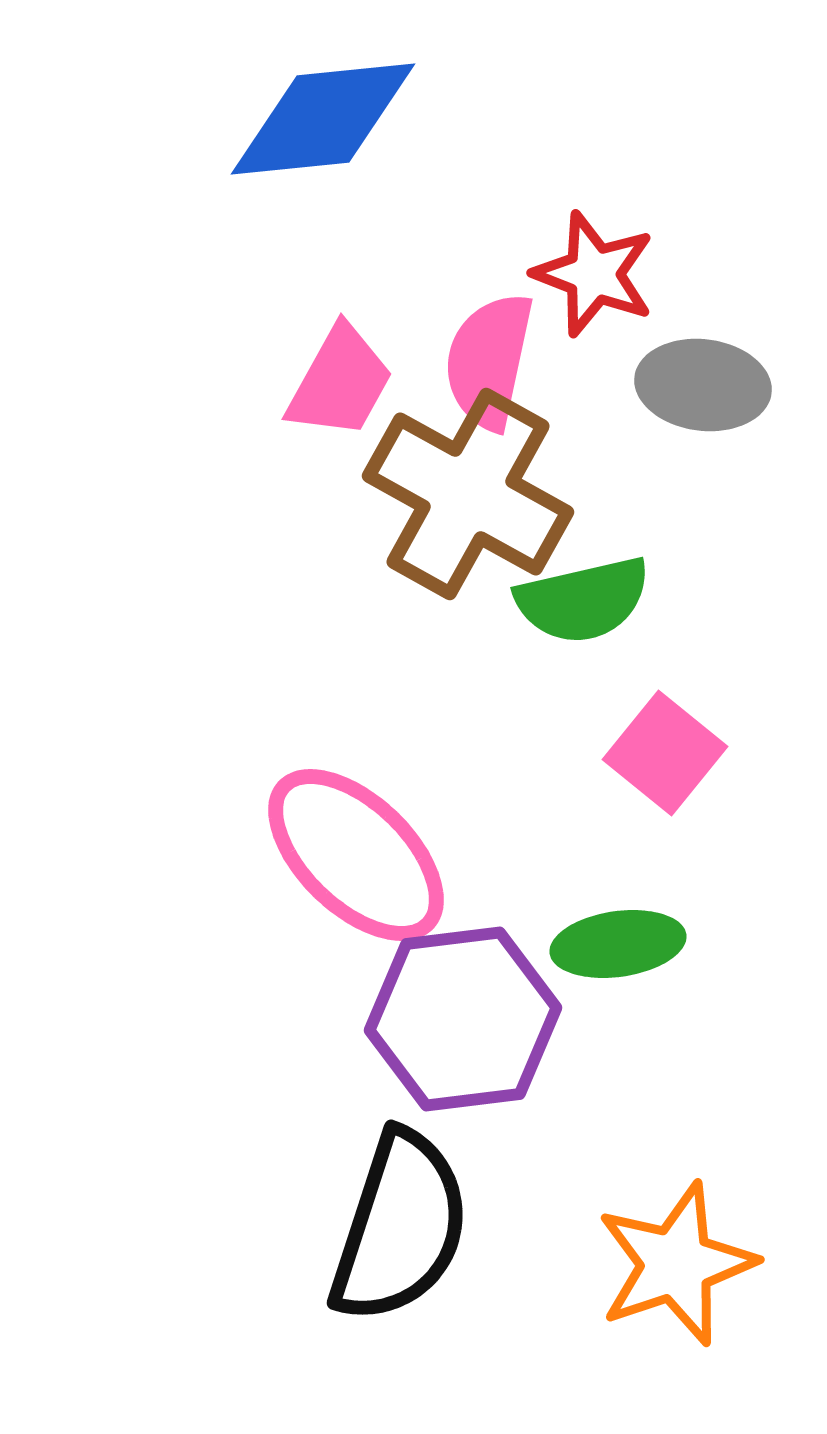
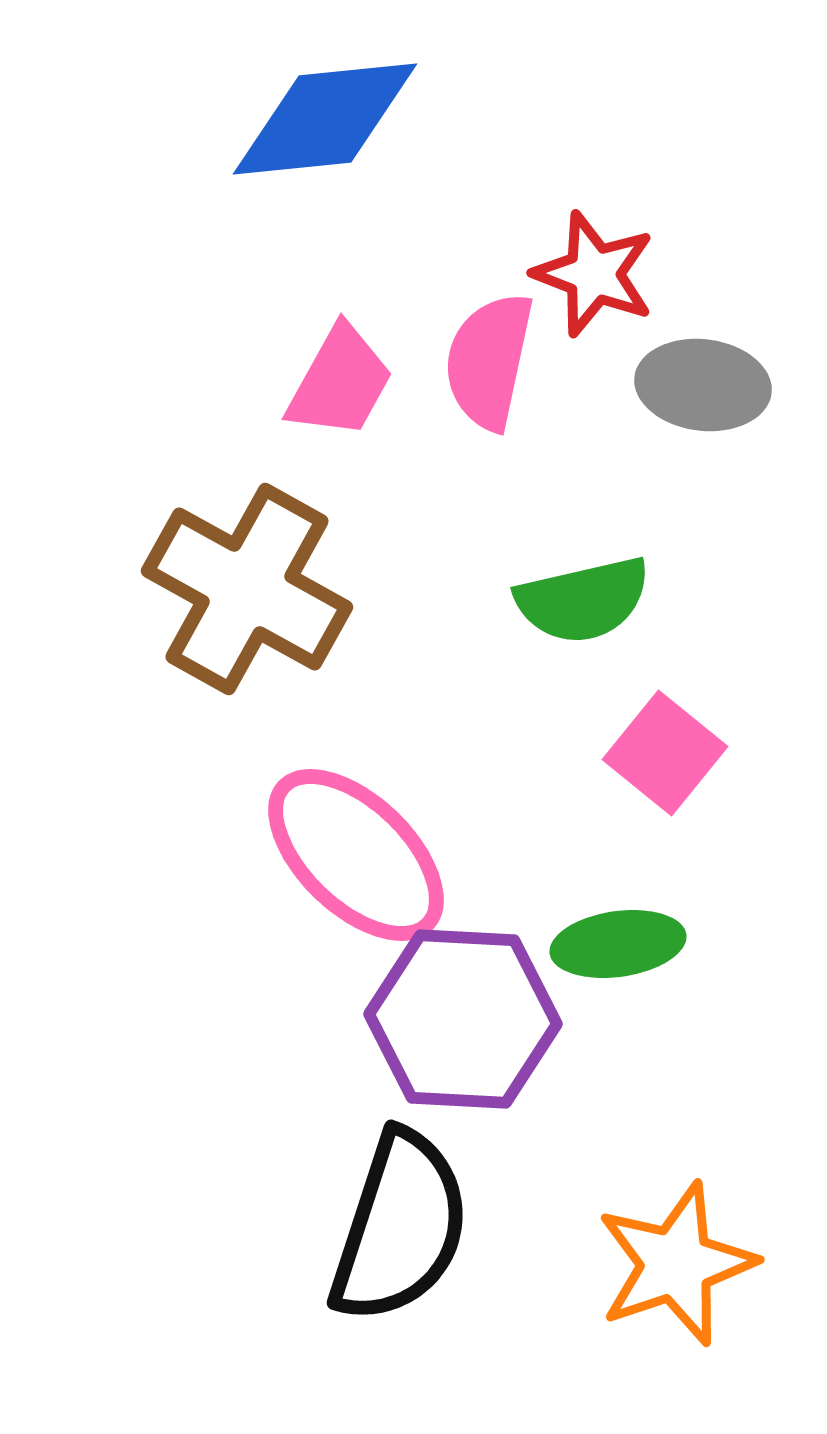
blue diamond: moved 2 px right
brown cross: moved 221 px left, 95 px down
purple hexagon: rotated 10 degrees clockwise
